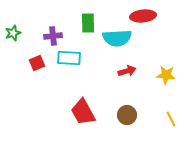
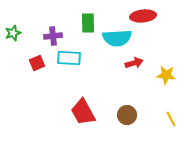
red arrow: moved 7 px right, 8 px up
